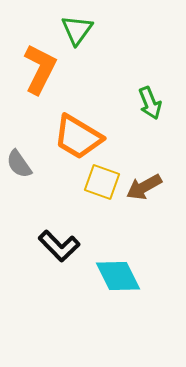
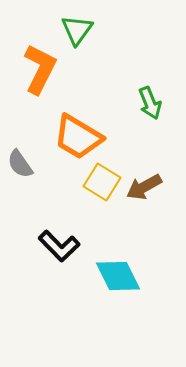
gray semicircle: moved 1 px right
yellow square: rotated 12 degrees clockwise
